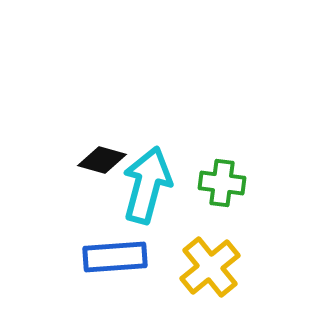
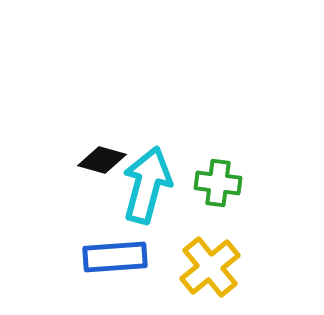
green cross: moved 4 px left
